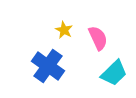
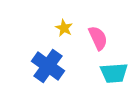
yellow star: moved 2 px up
cyan trapezoid: rotated 40 degrees clockwise
